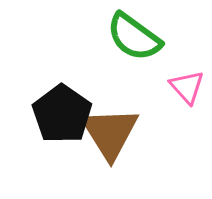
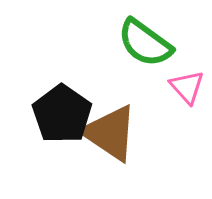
green semicircle: moved 11 px right, 6 px down
brown triangle: rotated 24 degrees counterclockwise
